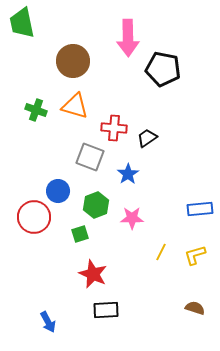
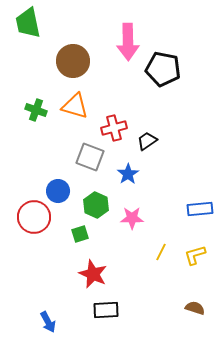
green trapezoid: moved 6 px right
pink arrow: moved 4 px down
red cross: rotated 20 degrees counterclockwise
black trapezoid: moved 3 px down
green hexagon: rotated 15 degrees counterclockwise
